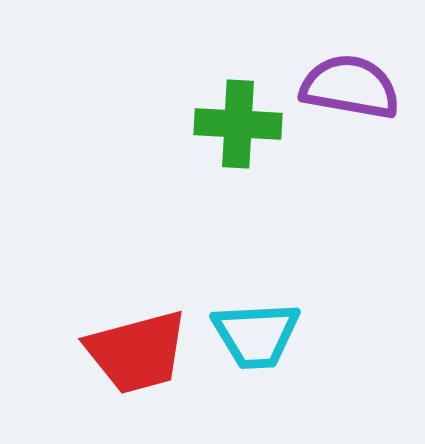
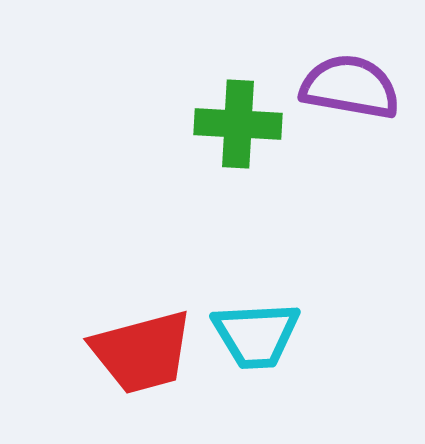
red trapezoid: moved 5 px right
